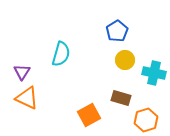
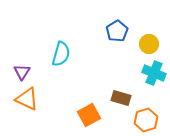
yellow circle: moved 24 px right, 16 px up
cyan cross: rotated 10 degrees clockwise
orange triangle: moved 1 px down
